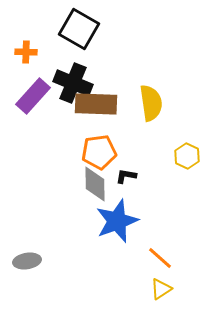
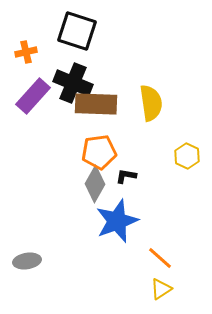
black square: moved 2 px left, 2 px down; rotated 12 degrees counterclockwise
orange cross: rotated 15 degrees counterclockwise
gray diamond: rotated 30 degrees clockwise
